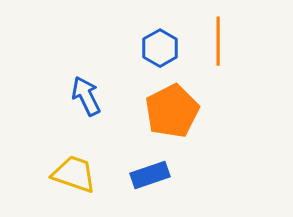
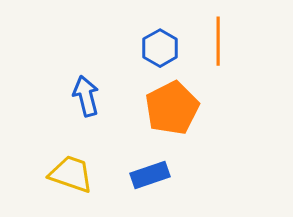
blue arrow: rotated 12 degrees clockwise
orange pentagon: moved 3 px up
yellow trapezoid: moved 3 px left
